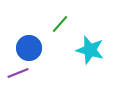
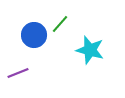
blue circle: moved 5 px right, 13 px up
